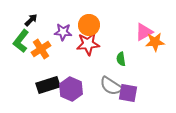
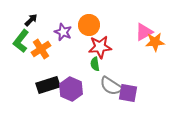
purple star: rotated 18 degrees clockwise
red star: moved 12 px right, 3 px down
green semicircle: moved 26 px left, 5 px down
